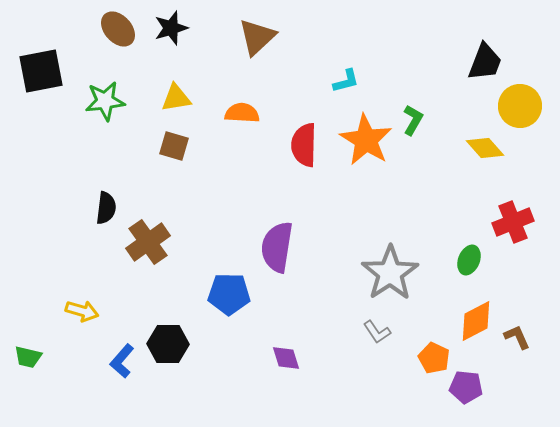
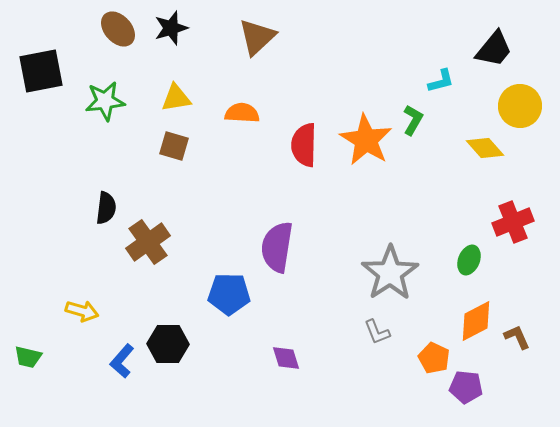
black trapezoid: moved 9 px right, 13 px up; rotated 18 degrees clockwise
cyan L-shape: moved 95 px right
gray L-shape: rotated 12 degrees clockwise
